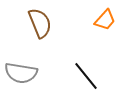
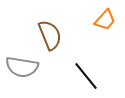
brown semicircle: moved 10 px right, 12 px down
gray semicircle: moved 1 px right, 6 px up
